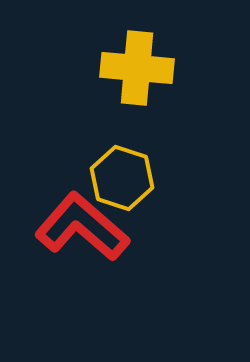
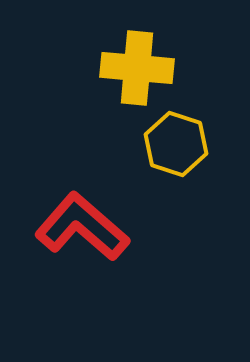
yellow hexagon: moved 54 px right, 34 px up
